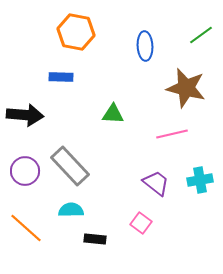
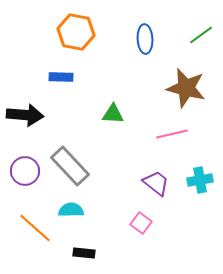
blue ellipse: moved 7 px up
orange line: moved 9 px right
black rectangle: moved 11 px left, 14 px down
